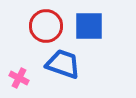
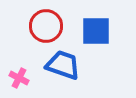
blue square: moved 7 px right, 5 px down
blue trapezoid: moved 1 px down
